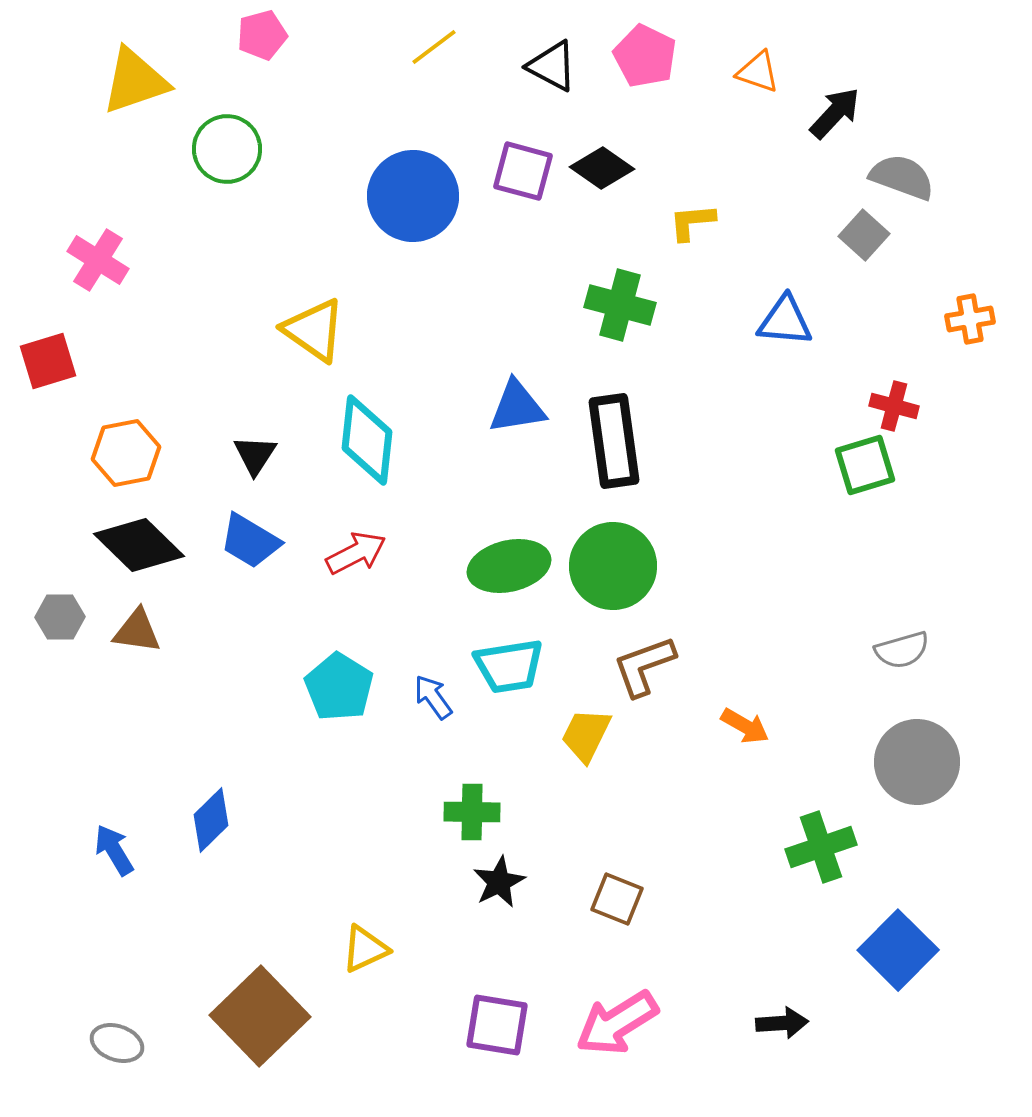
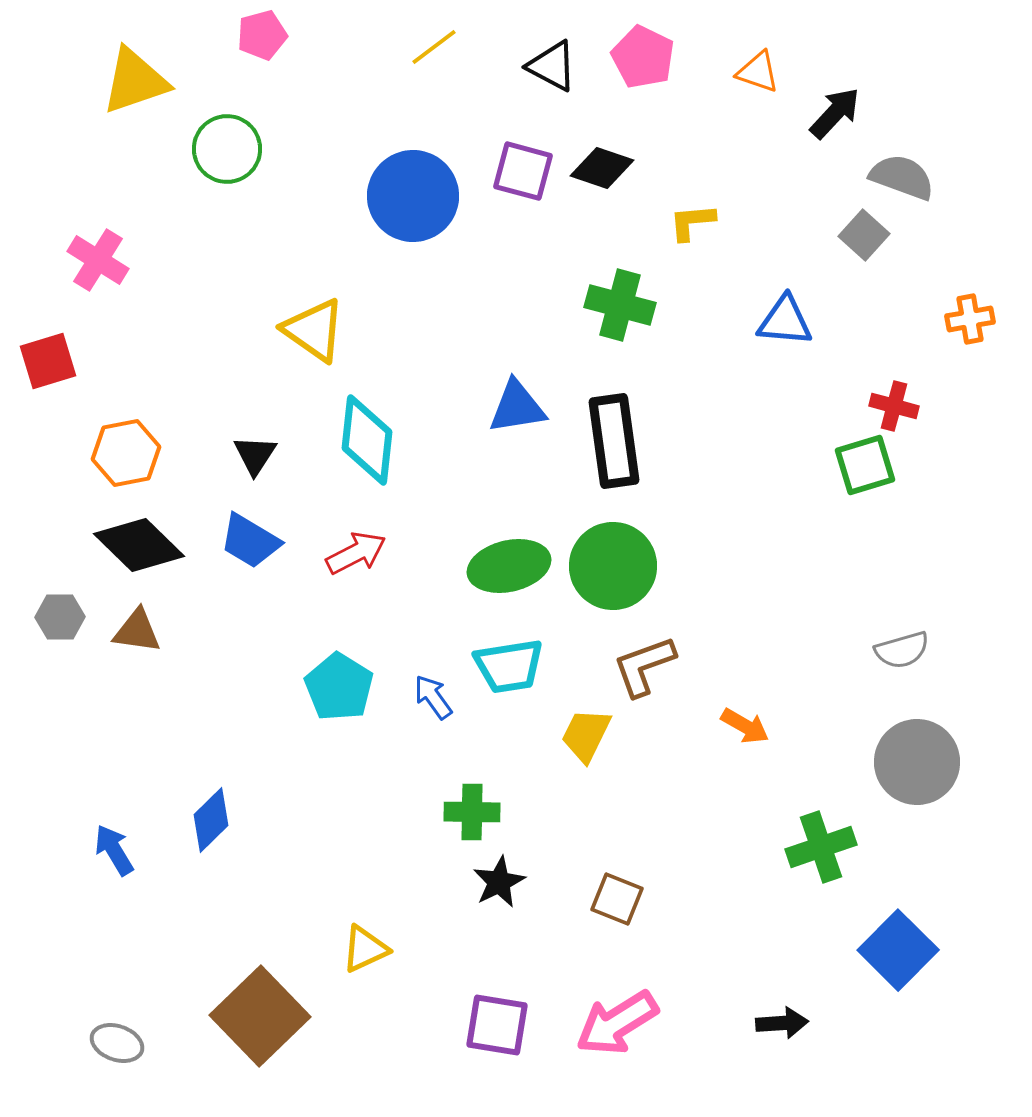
pink pentagon at (645, 56): moved 2 px left, 1 px down
black diamond at (602, 168): rotated 16 degrees counterclockwise
